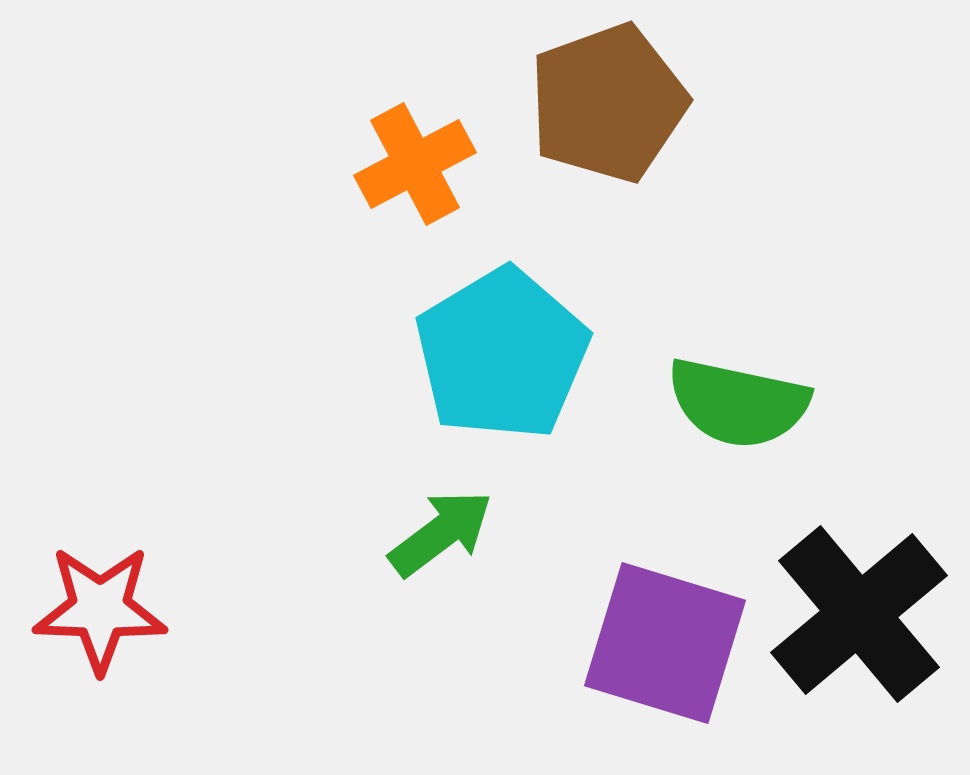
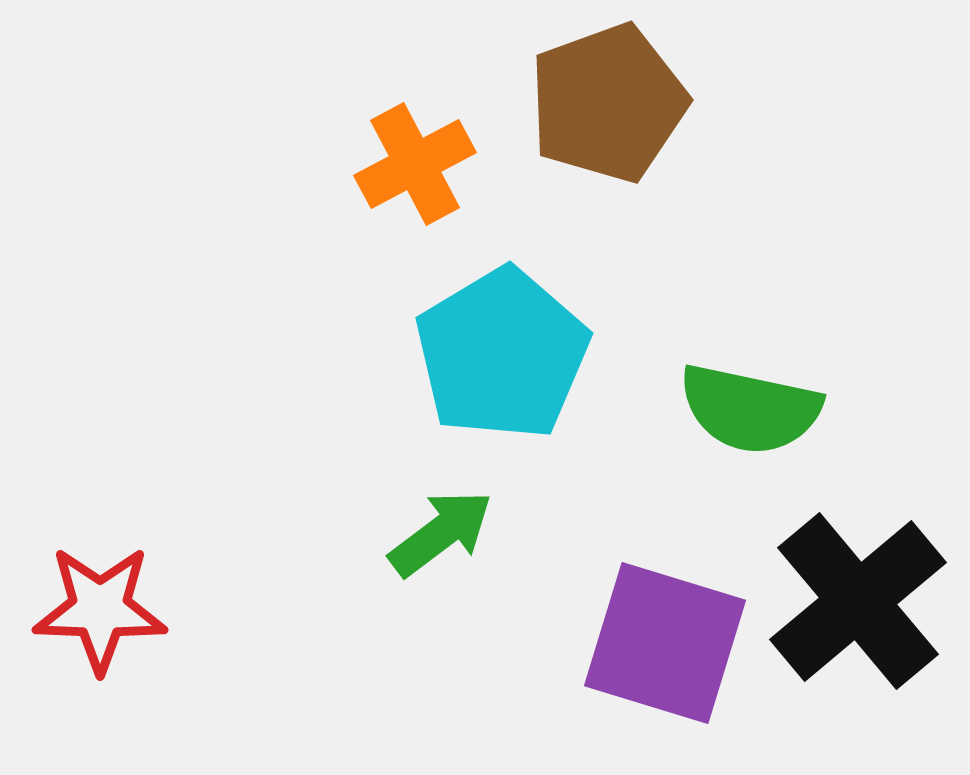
green semicircle: moved 12 px right, 6 px down
black cross: moved 1 px left, 13 px up
